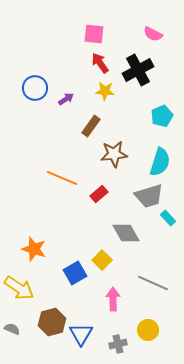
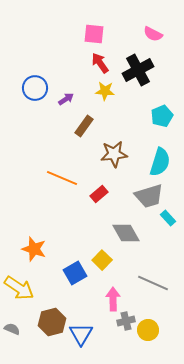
brown rectangle: moved 7 px left
gray cross: moved 8 px right, 23 px up
